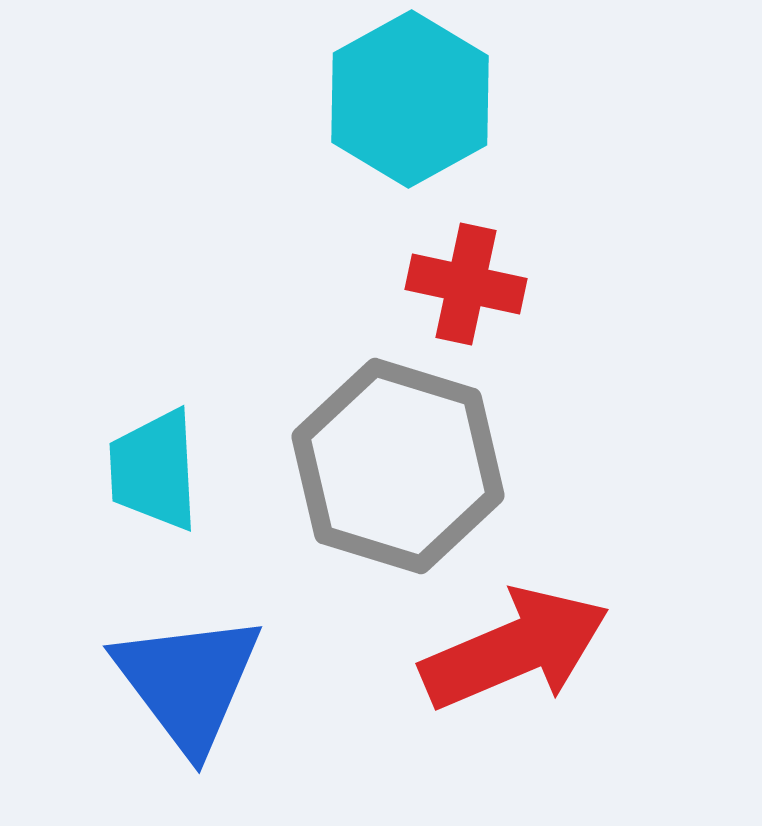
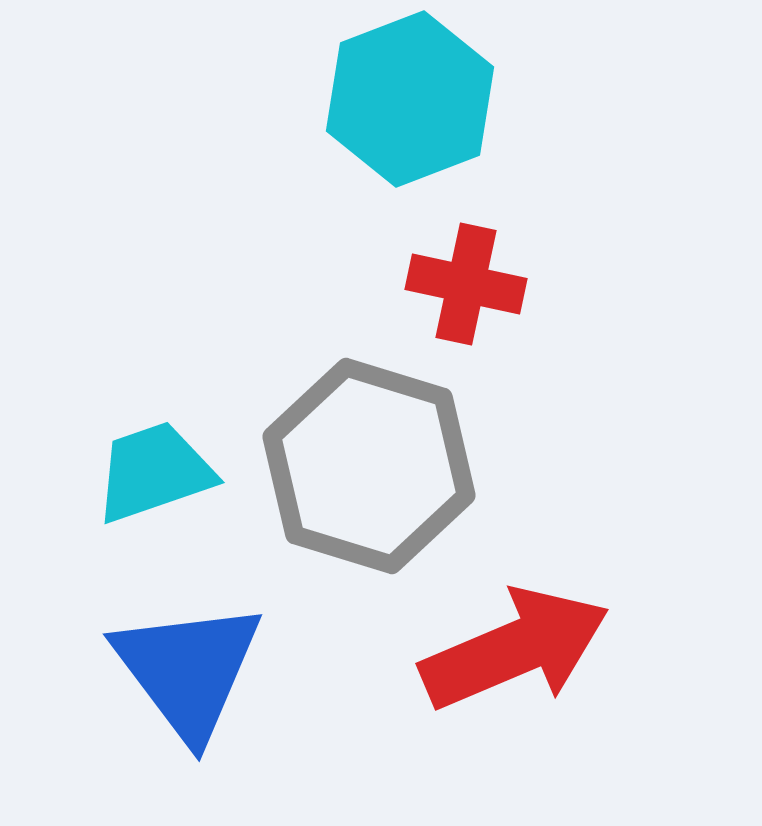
cyan hexagon: rotated 8 degrees clockwise
gray hexagon: moved 29 px left
cyan trapezoid: moved 2 px down; rotated 74 degrees clockwise
blue triangle: moved 12 px up
